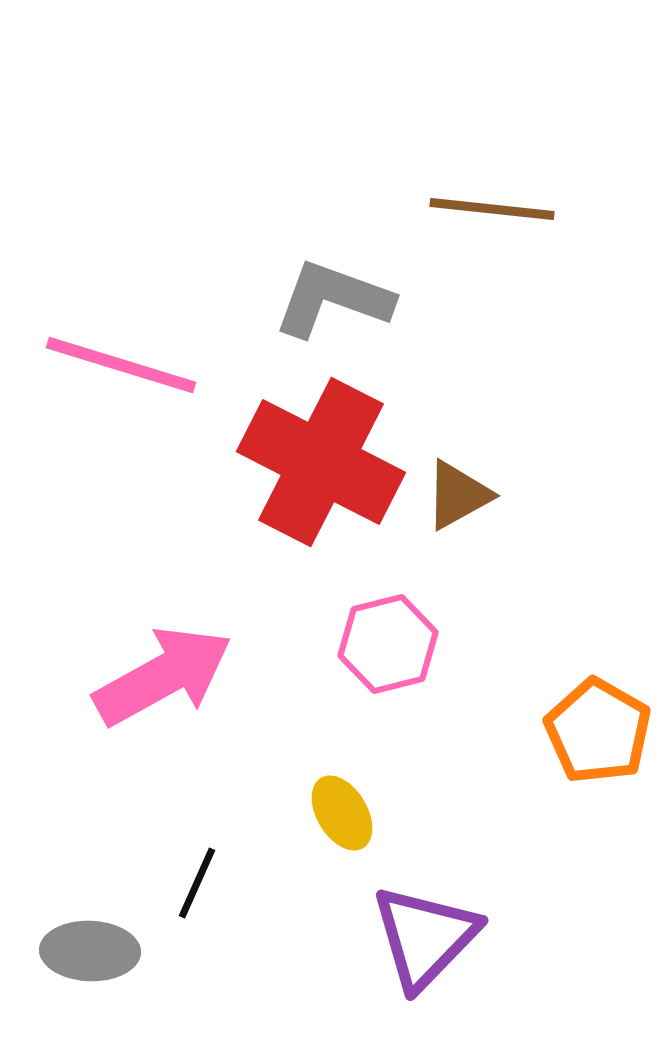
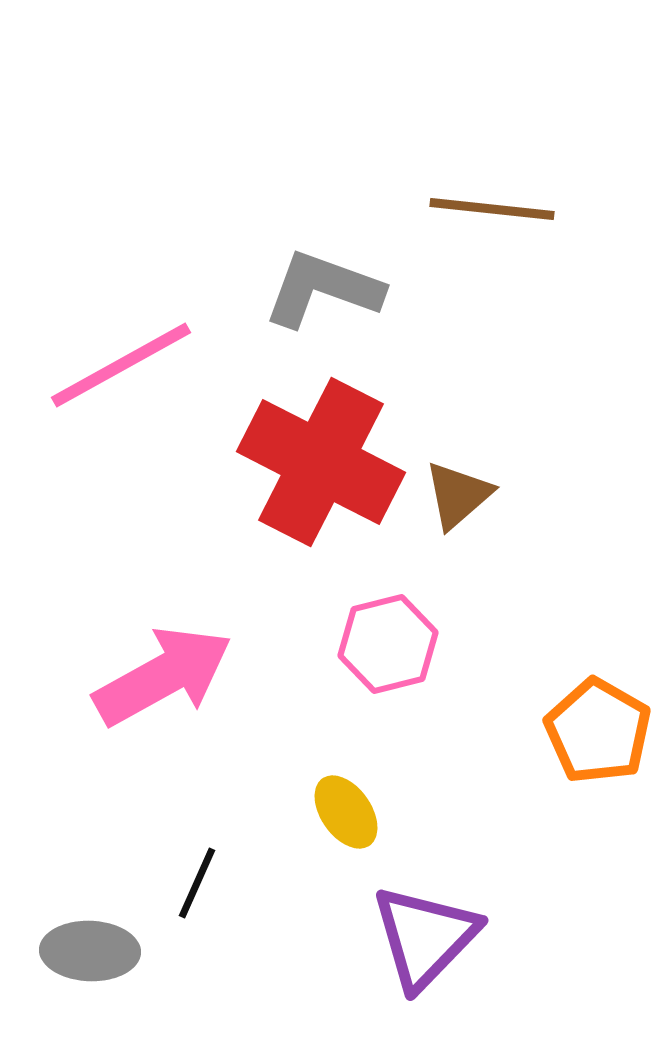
gray L-shape: moved 10 px left, 10 px up
pink line: rotated 46 degrees counterclockwise
brown triangle: rotated 12 degrees counterclockwise
yellow ellipse: moved 4 px right, 1 px up; rotated 4 degrees counterclockwise
